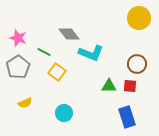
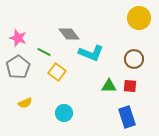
brown circle: moved 3 px left, 5 px up
